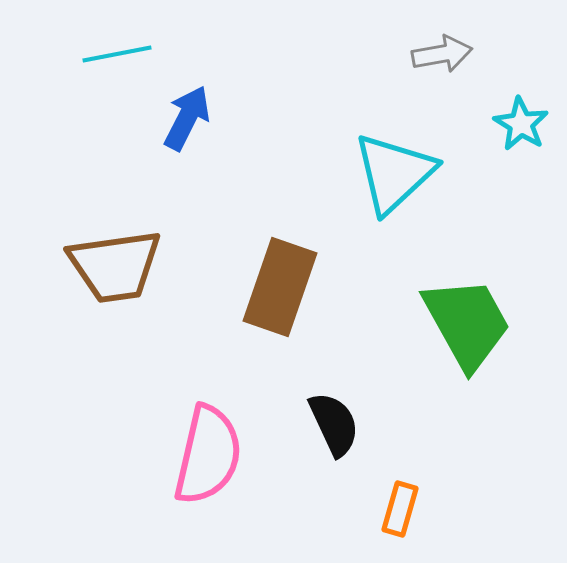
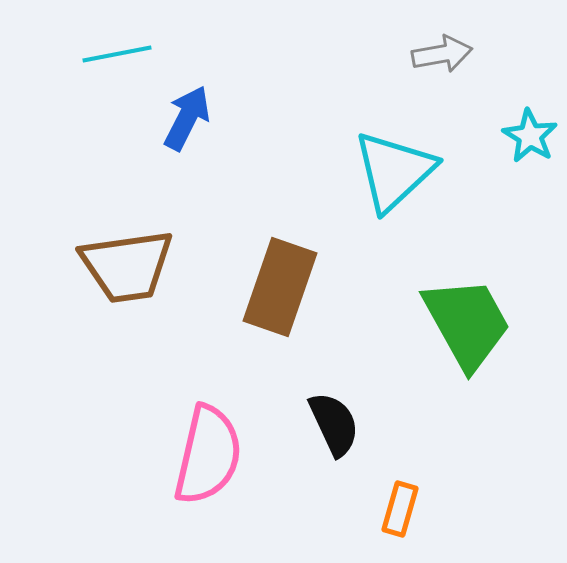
cyan star: moved 9 px right, 12 px down
cyan triangle: moved 2 px up
brown trapezoid: moved 12 px right
